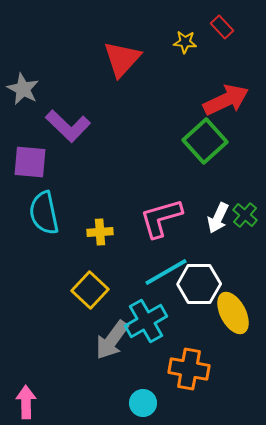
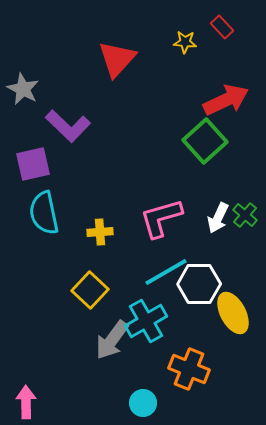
red triangle: moved 5 px left
purple square: moved 3 px right, 2 px down; rotated 18 degrees counterclockwise
orange cross: rotated 12 degrees clockwise
